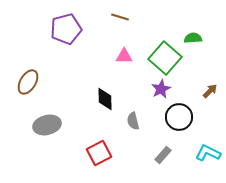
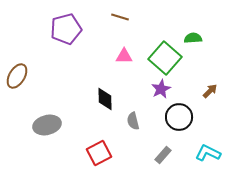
brown ellipse: moved 11 px left, 6 px up
